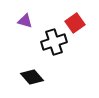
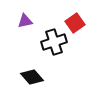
purple triangle: rotated 28 degrees counterclockwise
